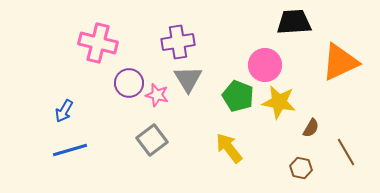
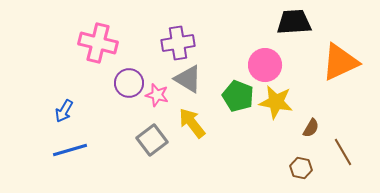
purple cross: moved 1 px down
gray triangle: rotated 28 degrees counterclockwise
yellow star: moved 3 px left
yellow arrow: moved 37 px left, 25 px up
brown line: moved 3 px left
